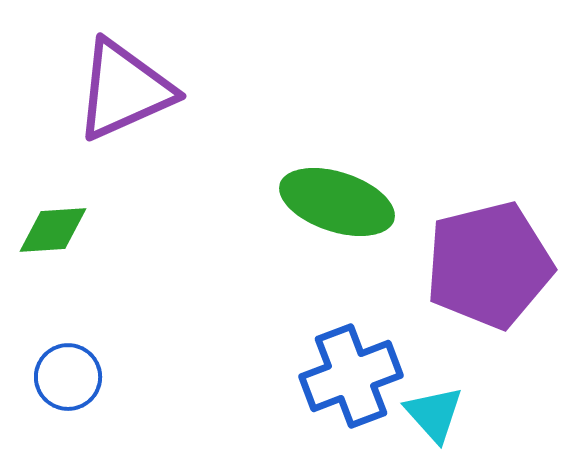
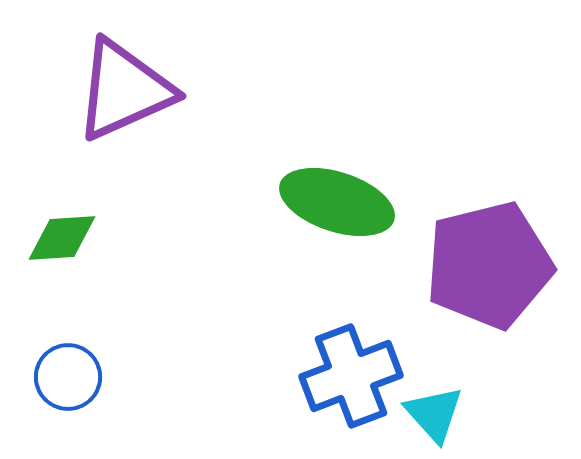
green diamond: moved 9 px right, 8 px down
